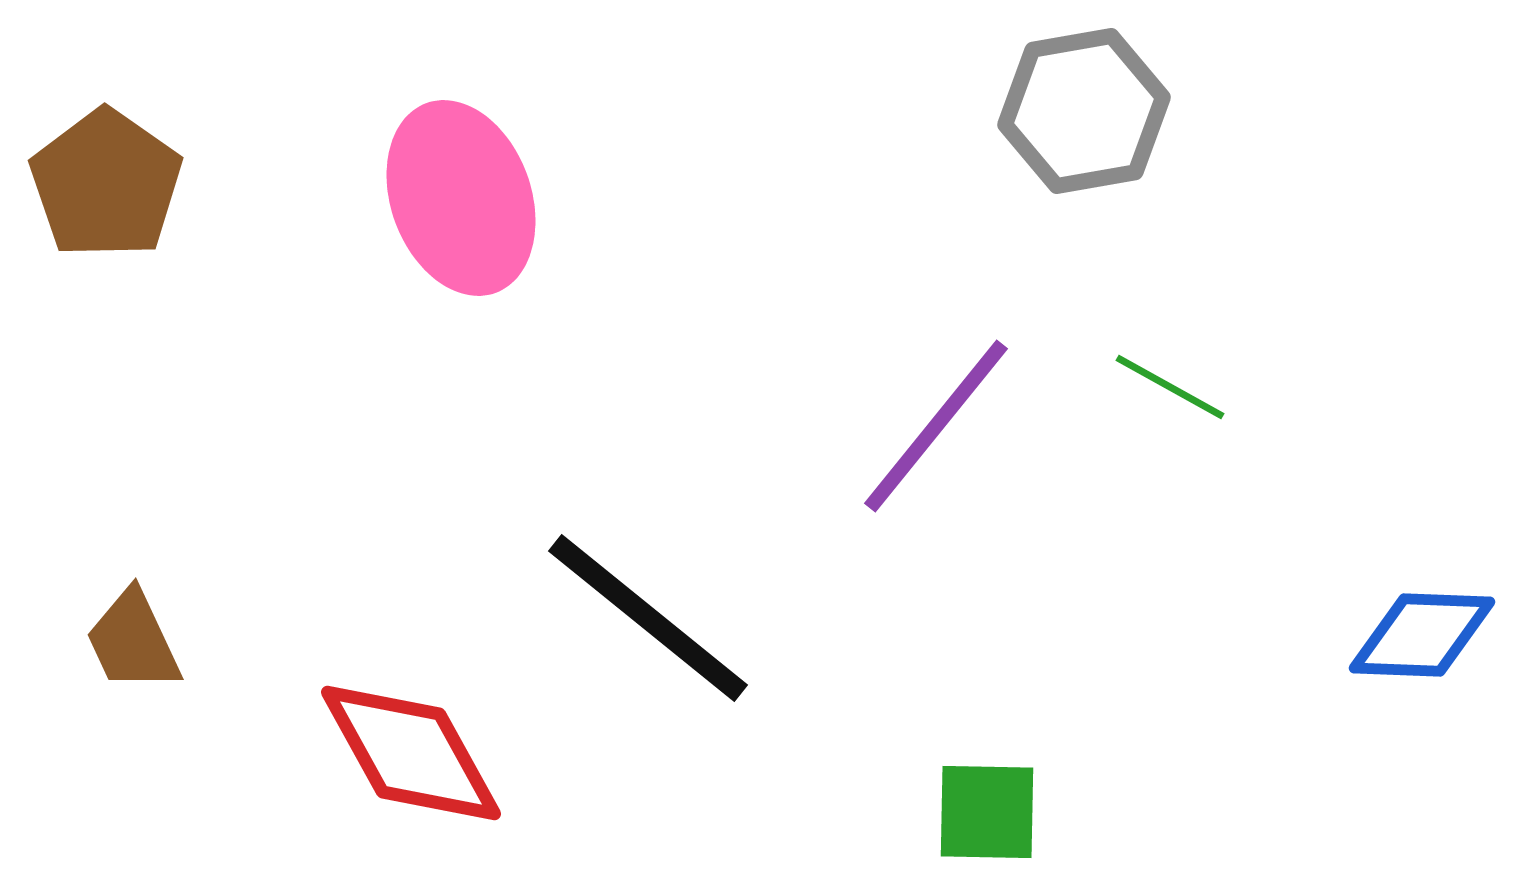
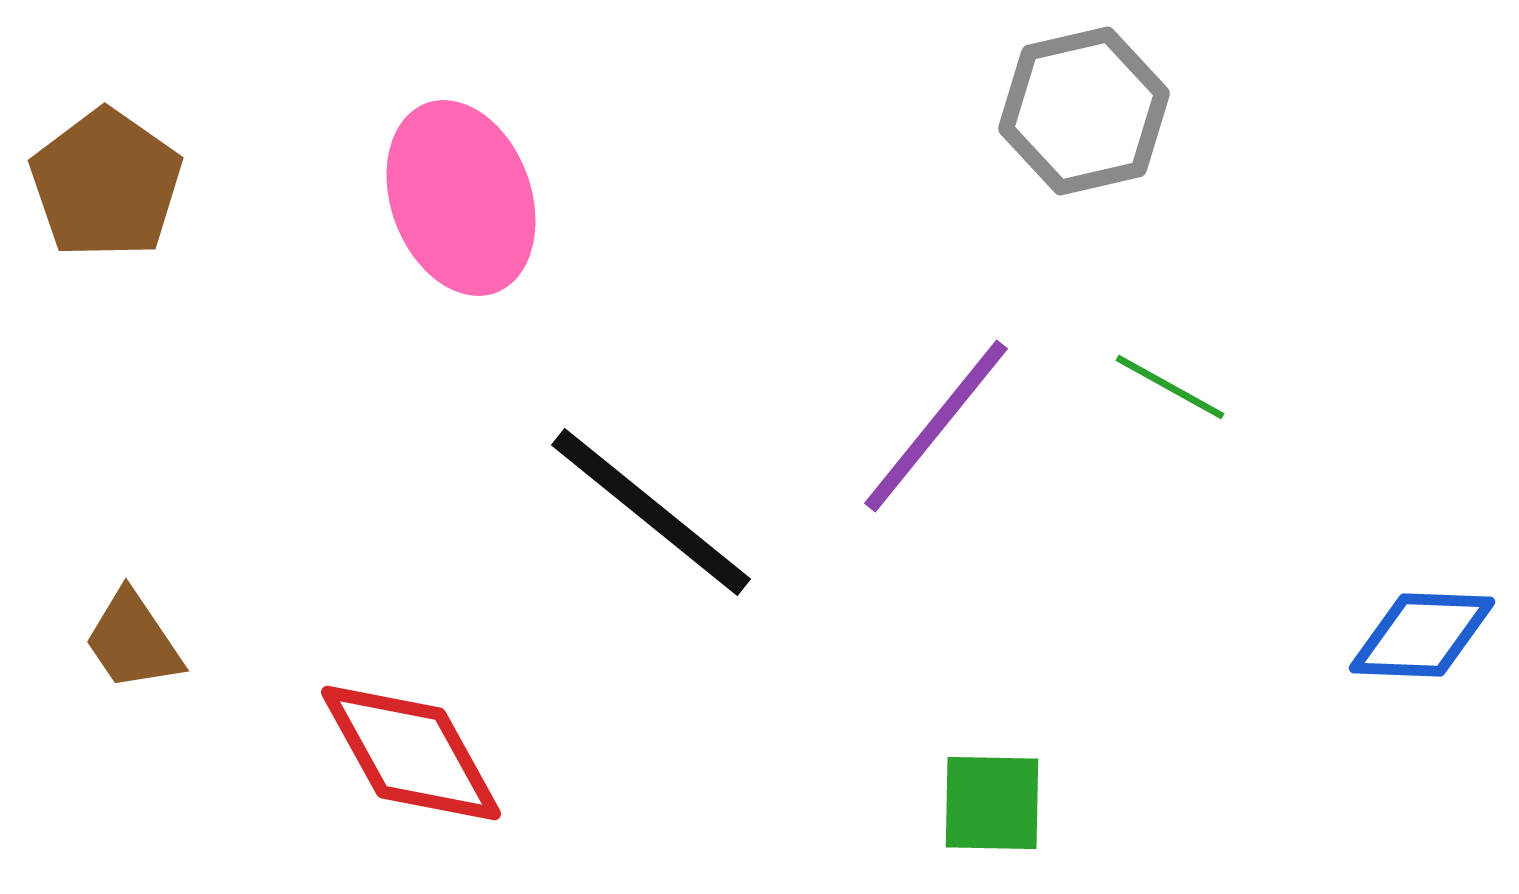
gray hexagon: rotated 3 degrees counterclockwise
black line: moved 3 px right, 106 px up
brown trapezoid: rotated 9 degrees counterclockwise
green square: moved 5 px right, 9 px up
